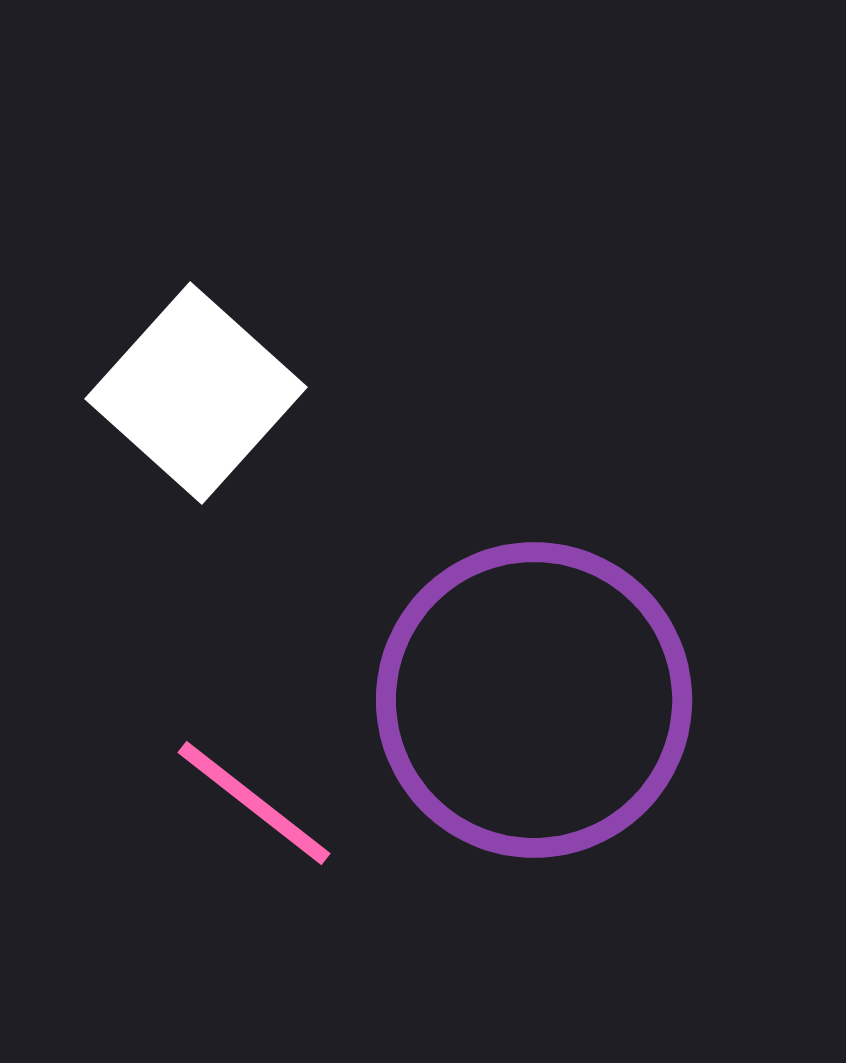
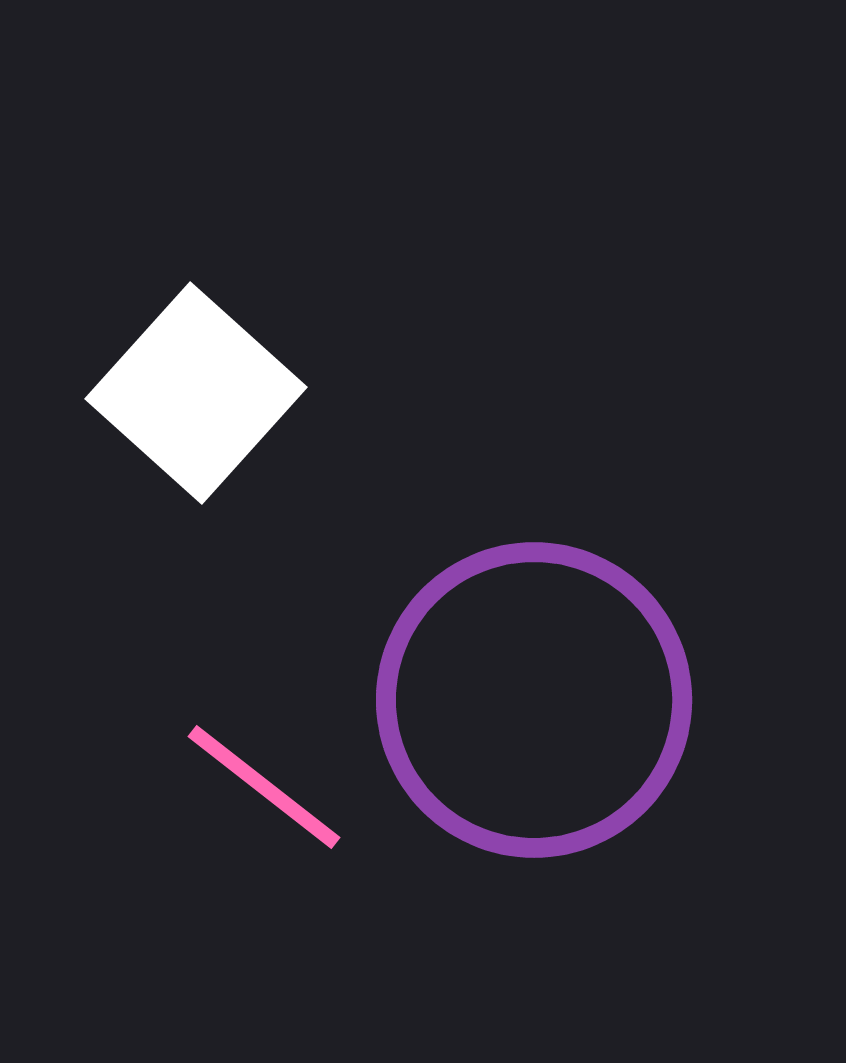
pink line: moved 10 px right, 16 px up
